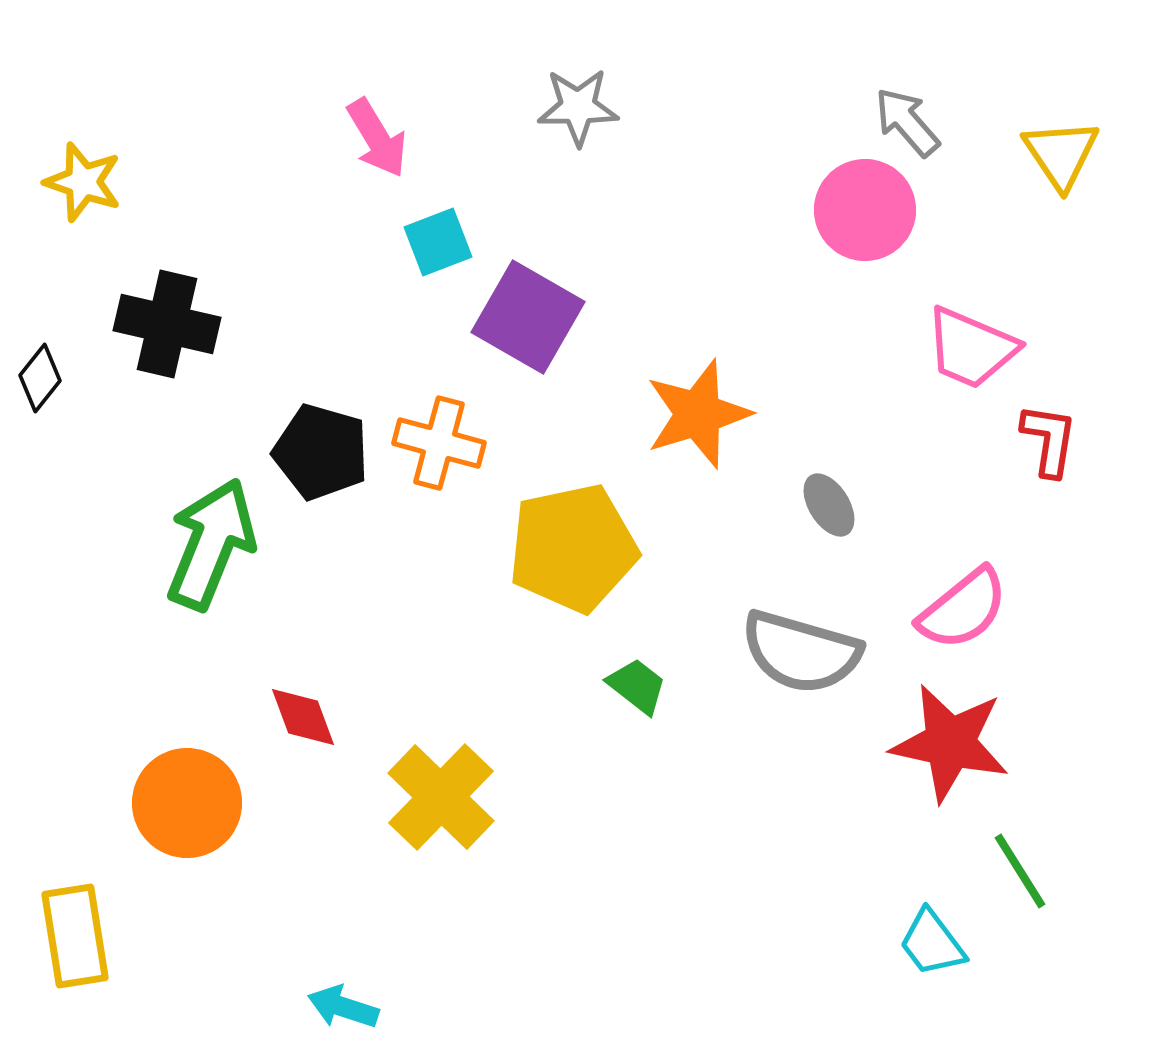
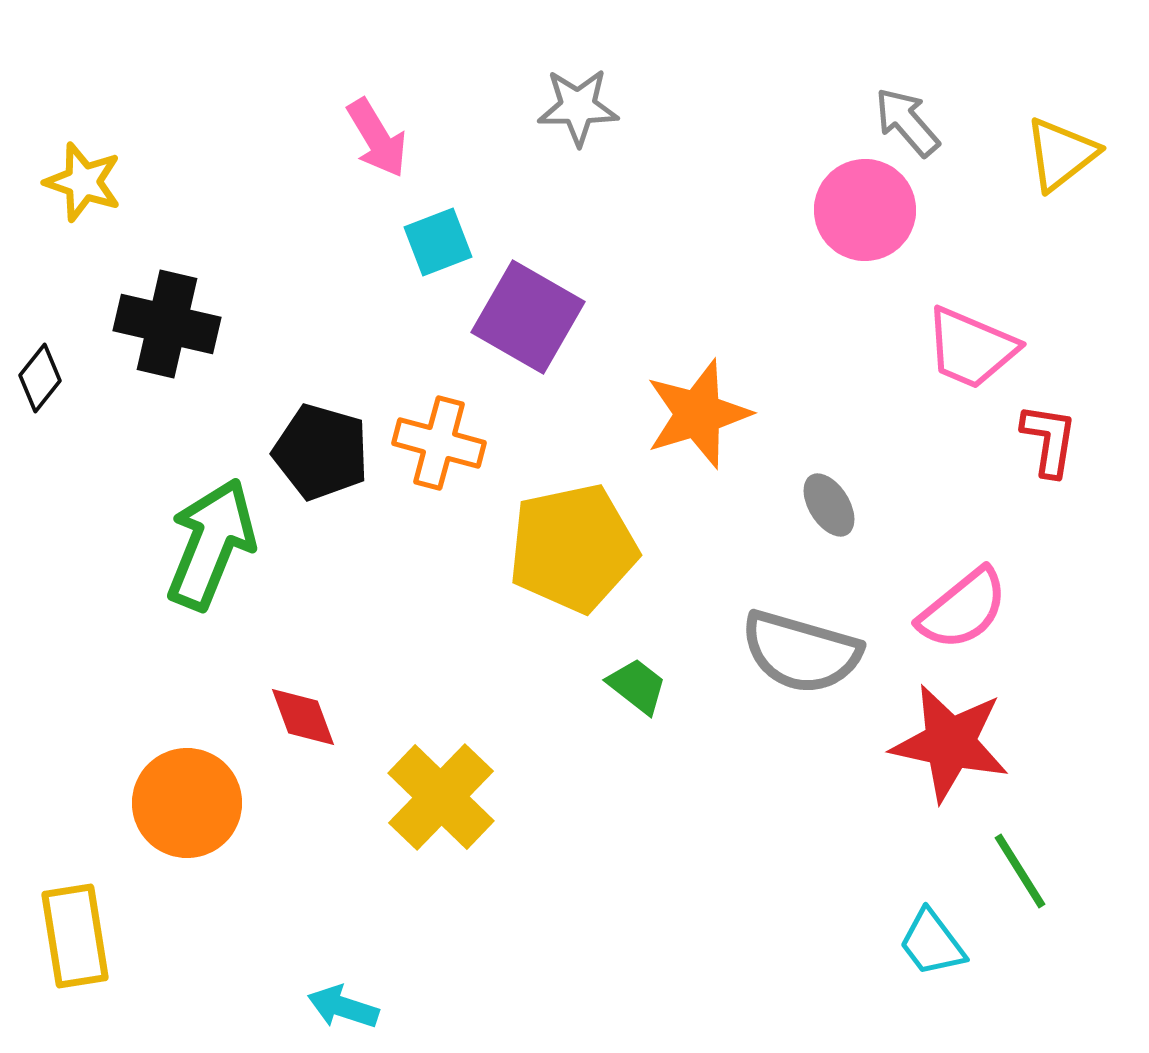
yellow triangle: rotated 26 degrees clockwise
